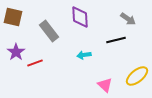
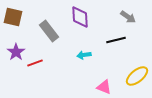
gray arrow: moved 2 px up
pink triangle: moved 1 px left, 2 px down; rotated 21 degrees counterclockwise
